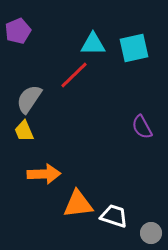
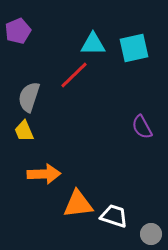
gray semicircle: moved 2 px up; rotated 16 degrees counterclockwise
gray circle: moved 1 px down
